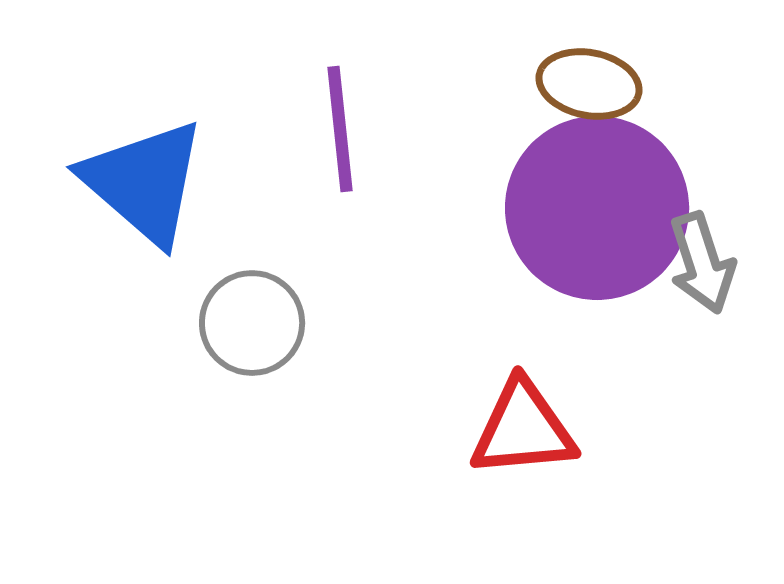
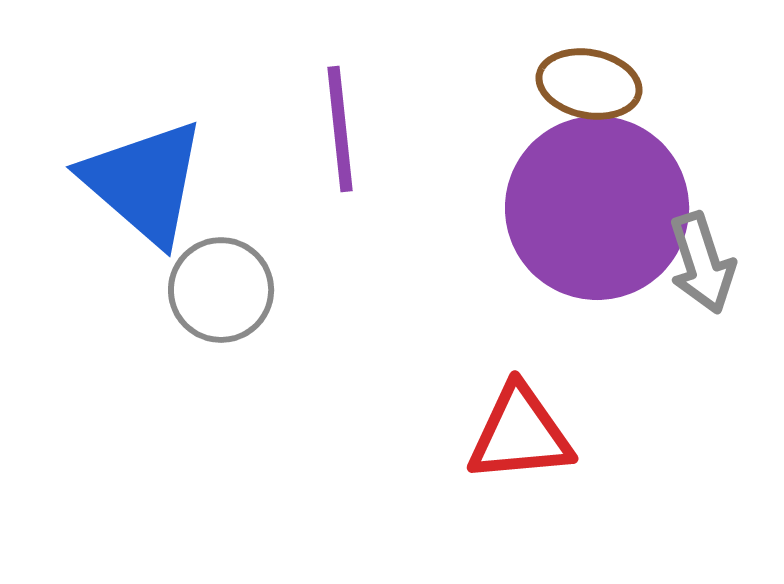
gray circle: moved 31 px left, 33 px up
red triangle: moved 3 px left, 5 px down
